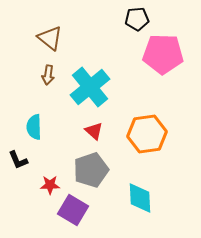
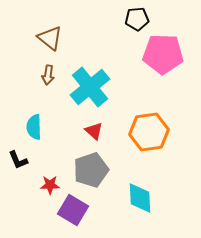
orange hexagon: moved 2 px right, 2 px up
